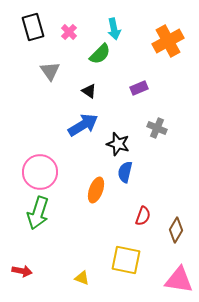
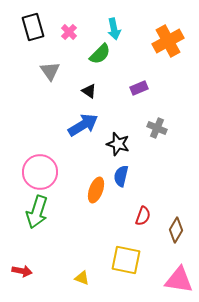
blue semicircle: moved 4 px left, 4 px down
green arrow: moved 1 px left, 1 px up
